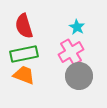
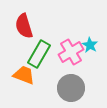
cyan star: moved 13 px right, 18 px down
green rectangle: moved 15 px right; rotated 48 degrees counterclockwise
gray circle: moved 8 px left, 12 px down
